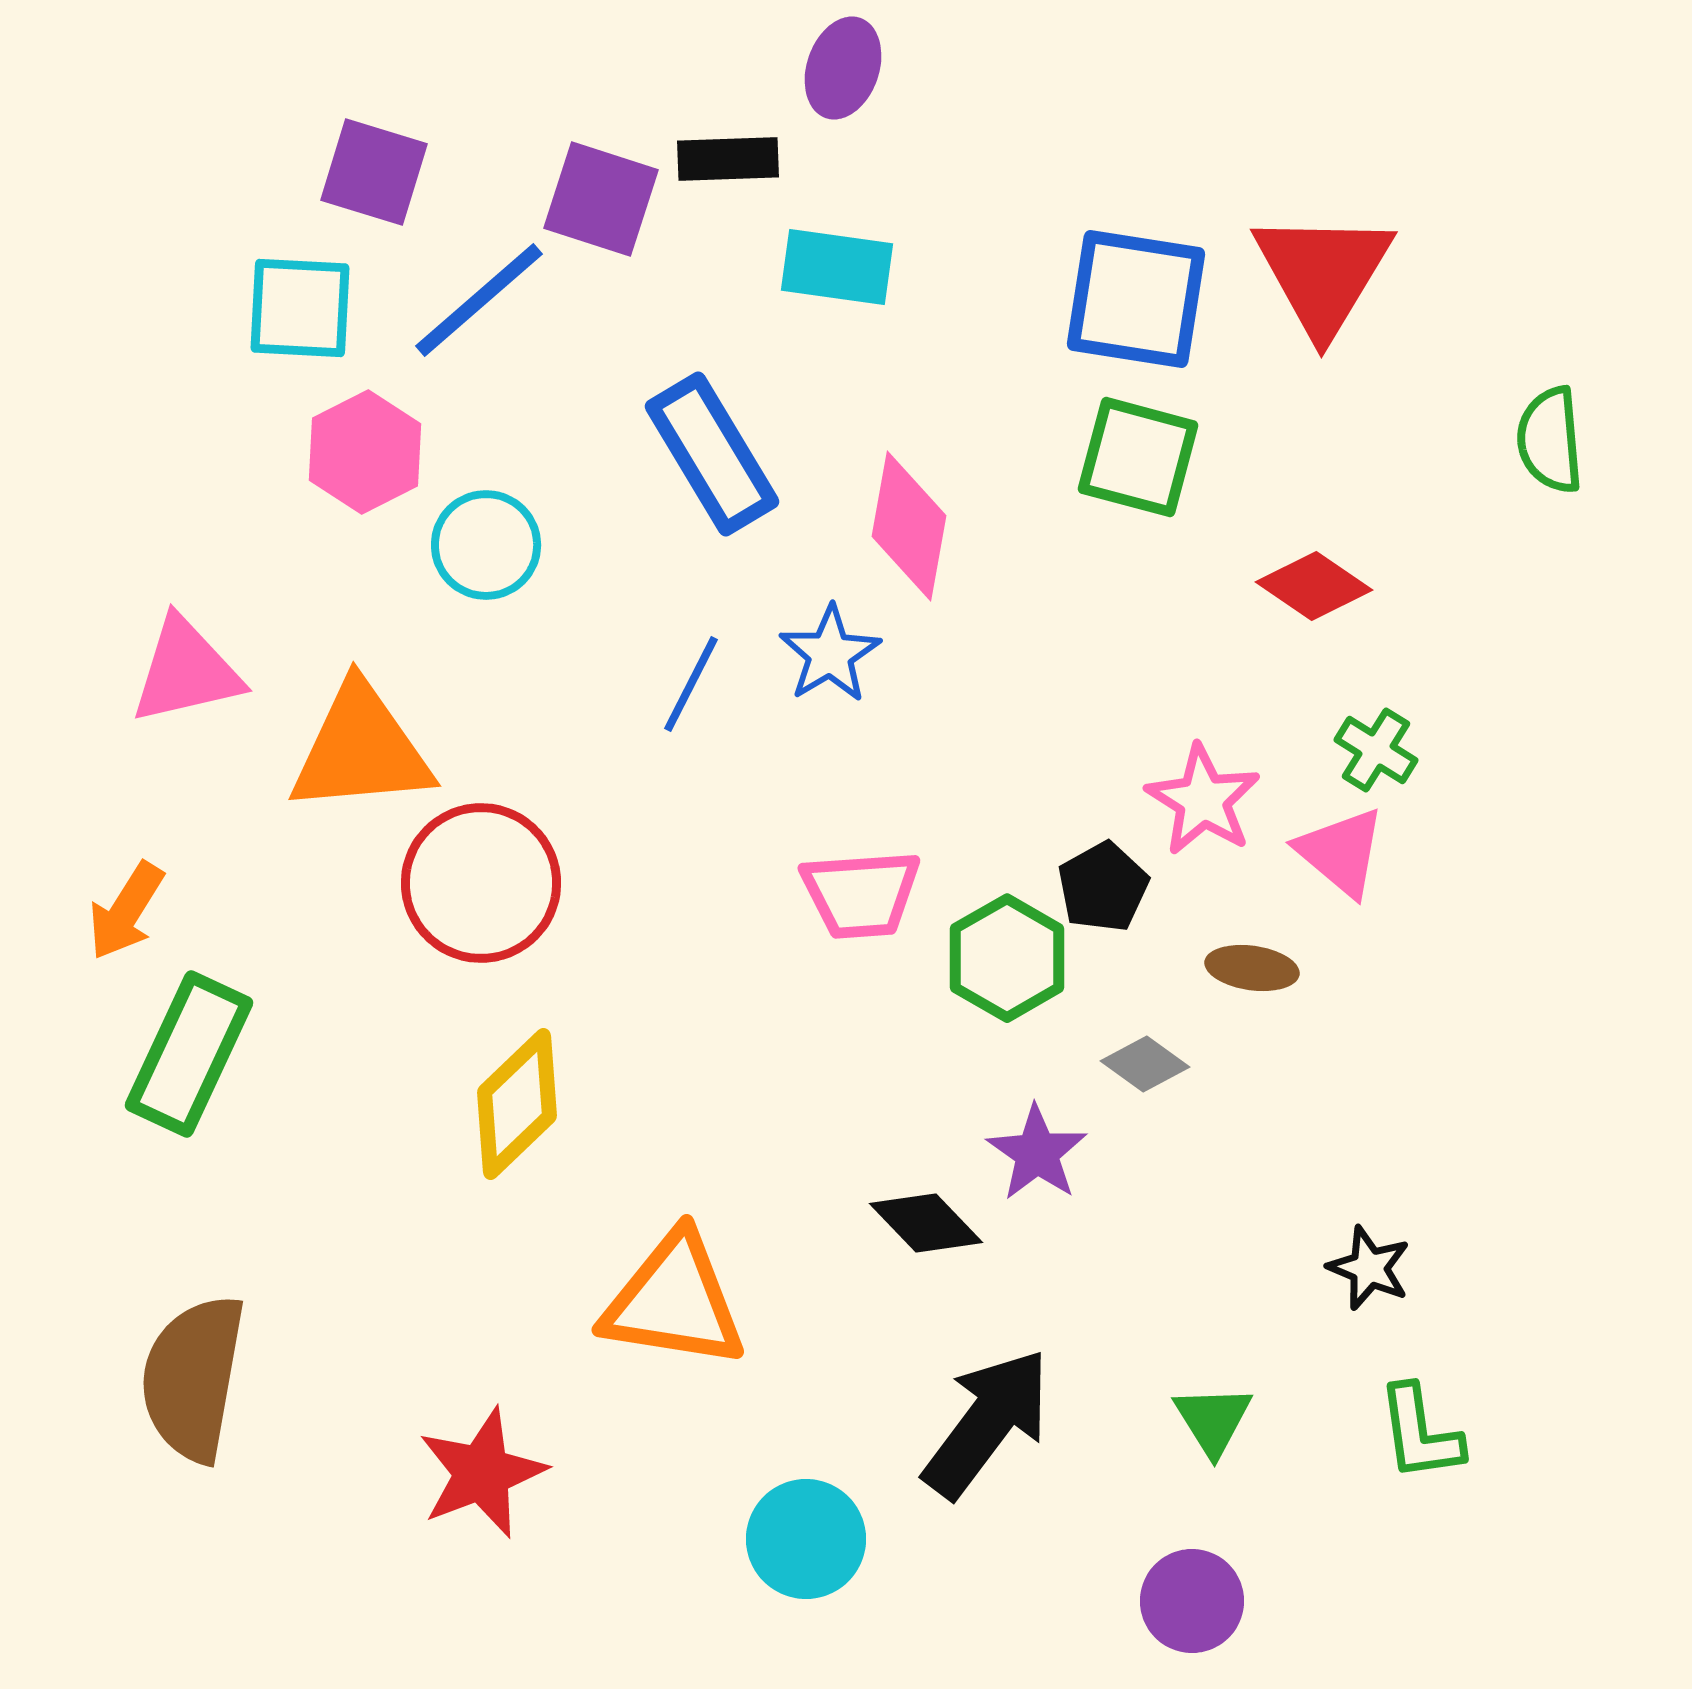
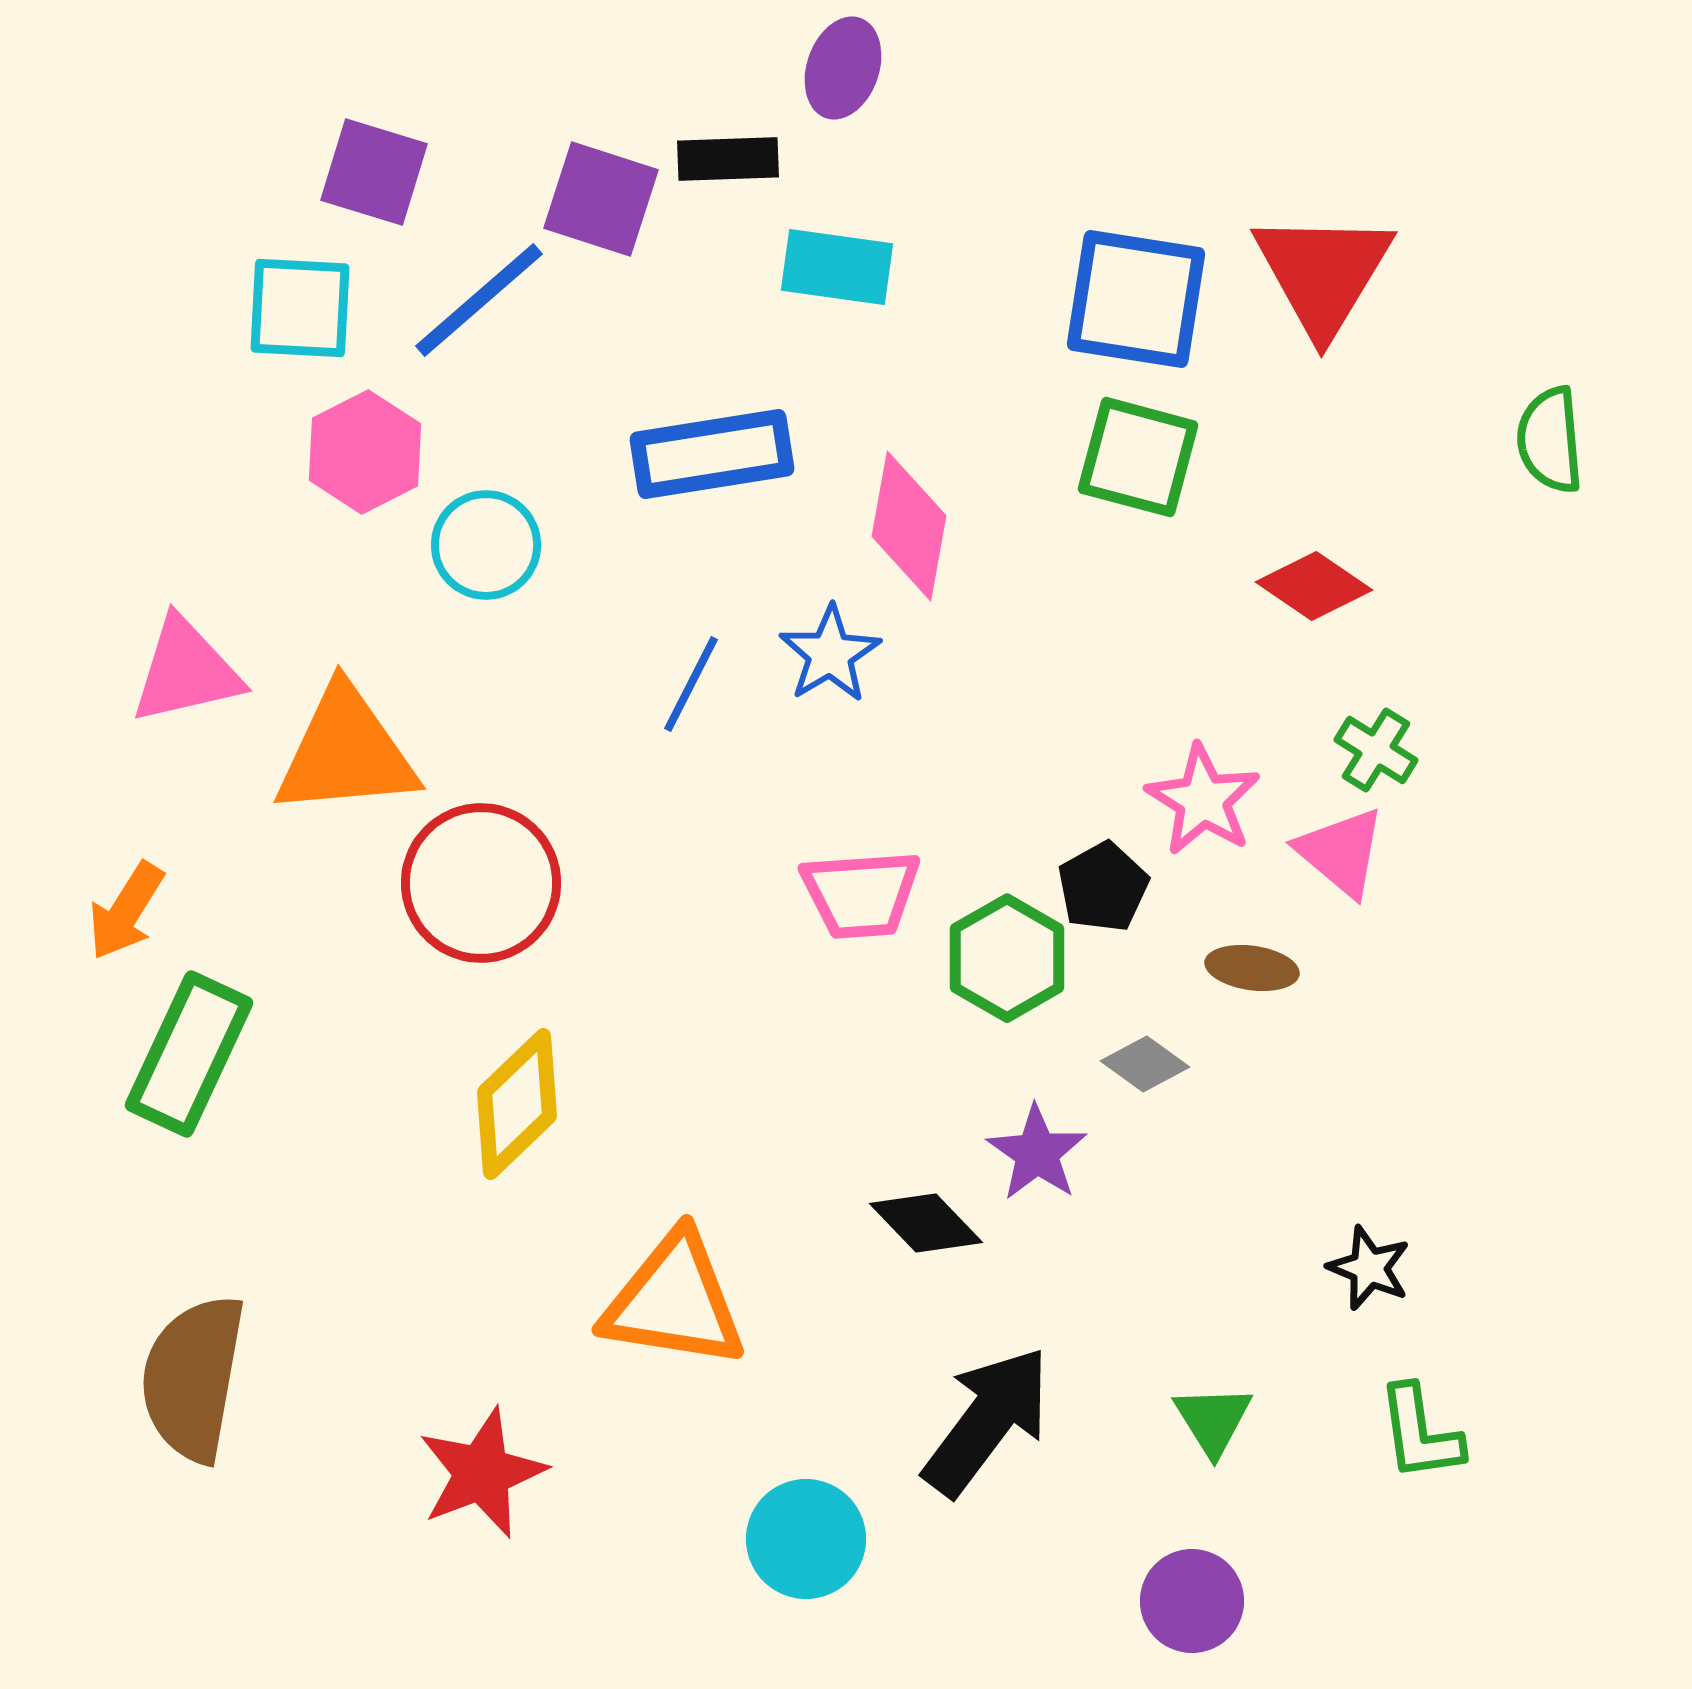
blue rectangle at (712, 454): rotated 68 degrees counterclockwise
orange triangle at (361, 749): moved 15 px left, 3 px down
black arrow at (987, 1423): moved 2 px up
